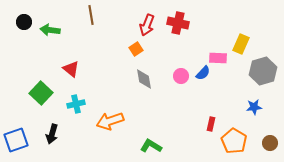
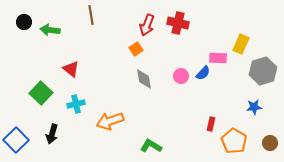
blue square: rotated 25 degrees counterclockwise
